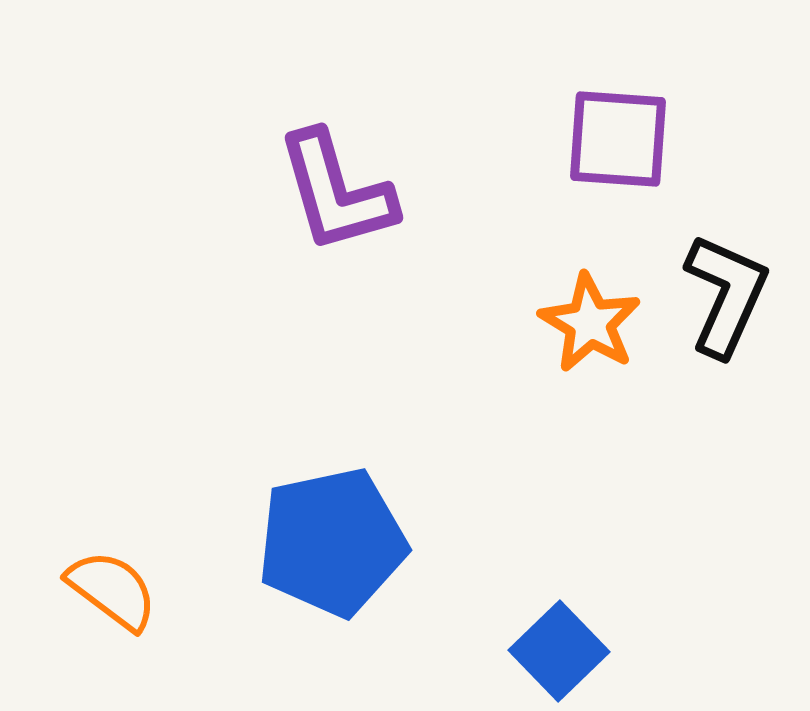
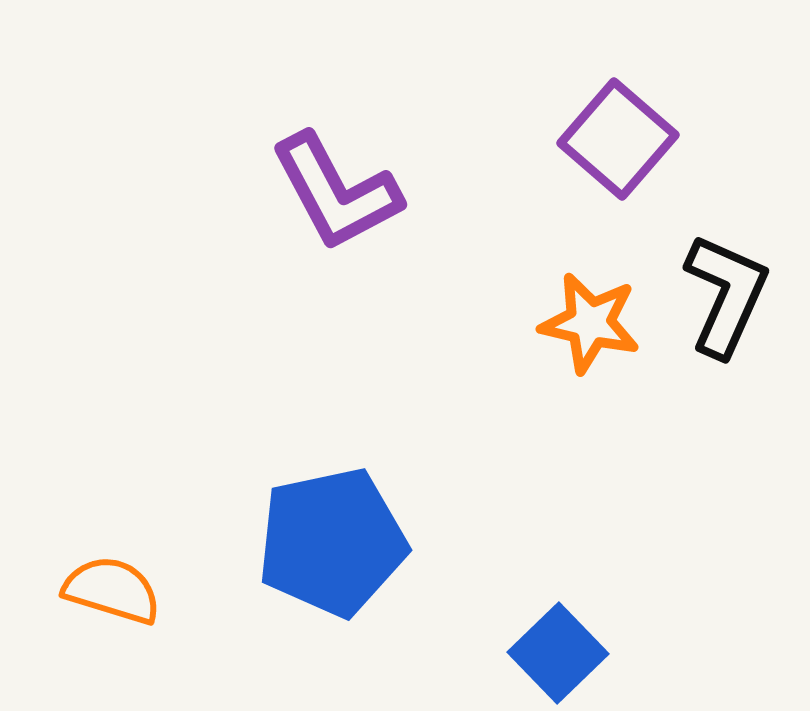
purple square: rotated 37 degrees clockwise
purple L-shape: rotated 12 degrees counterclockwise
orange star: rotated 18 degrees counterclockwise
orange semicircle: rotated 20 degrees counterclockwise
blue square: moved 1 px left, 2 px down
